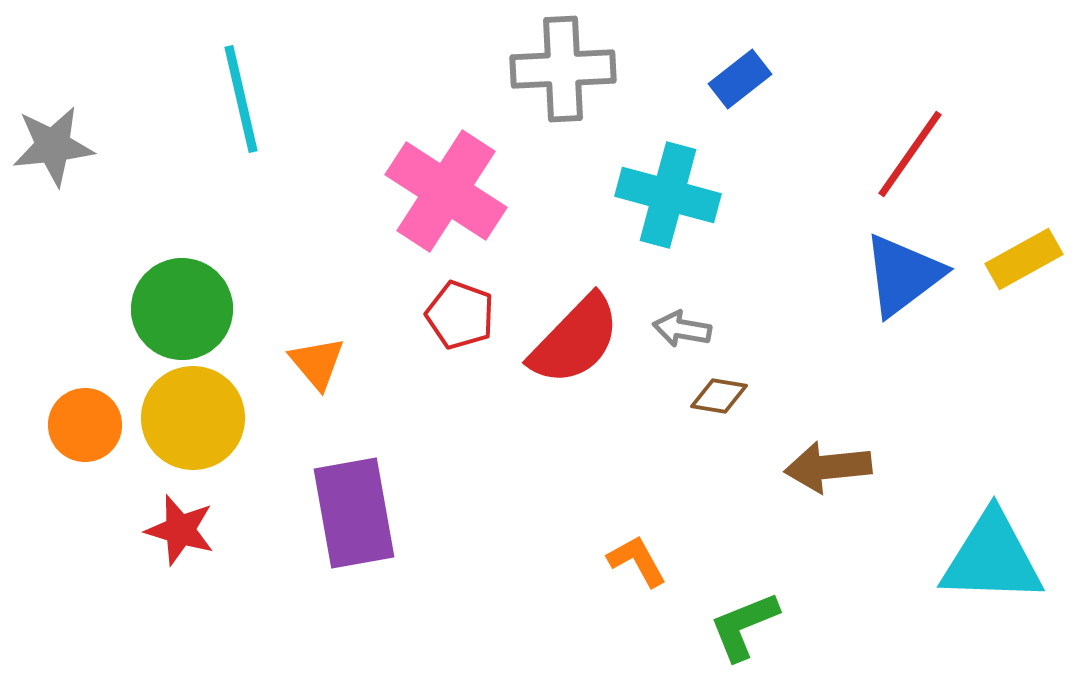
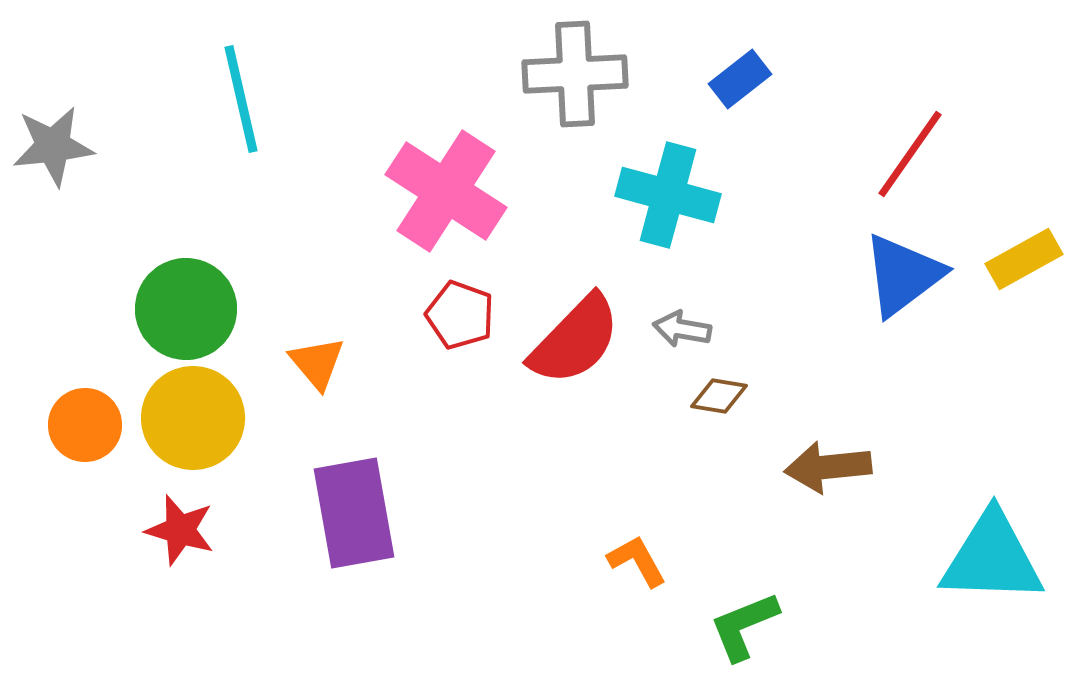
gray cross: moved 12 px right, 5 px down
green circle: moved 4 px right
